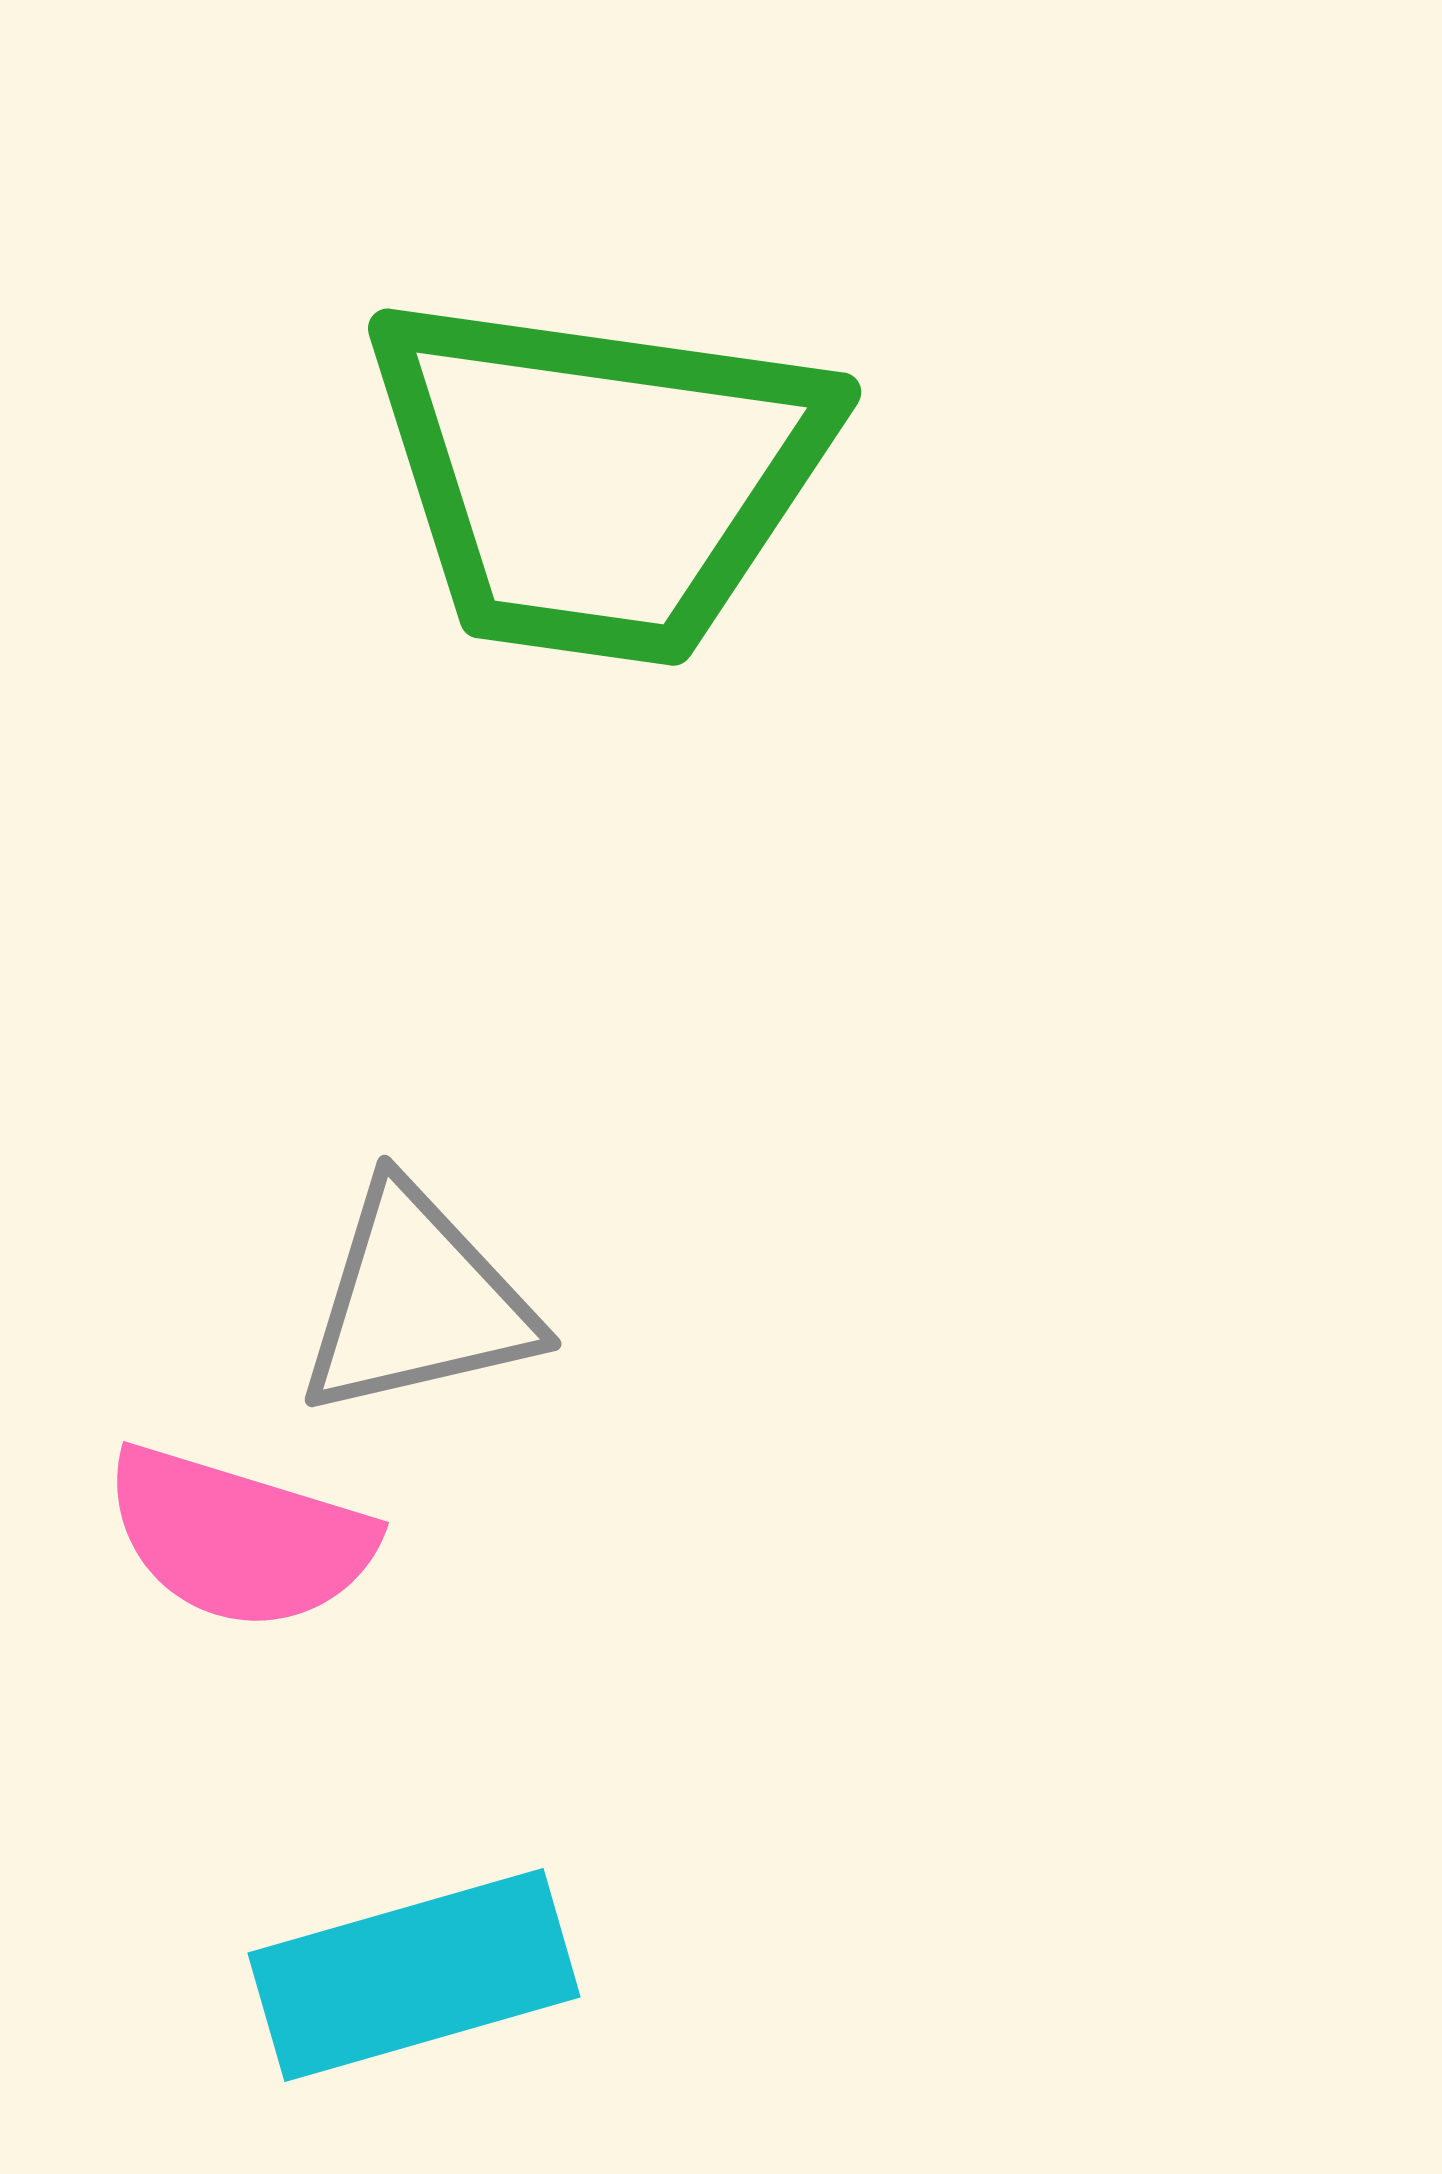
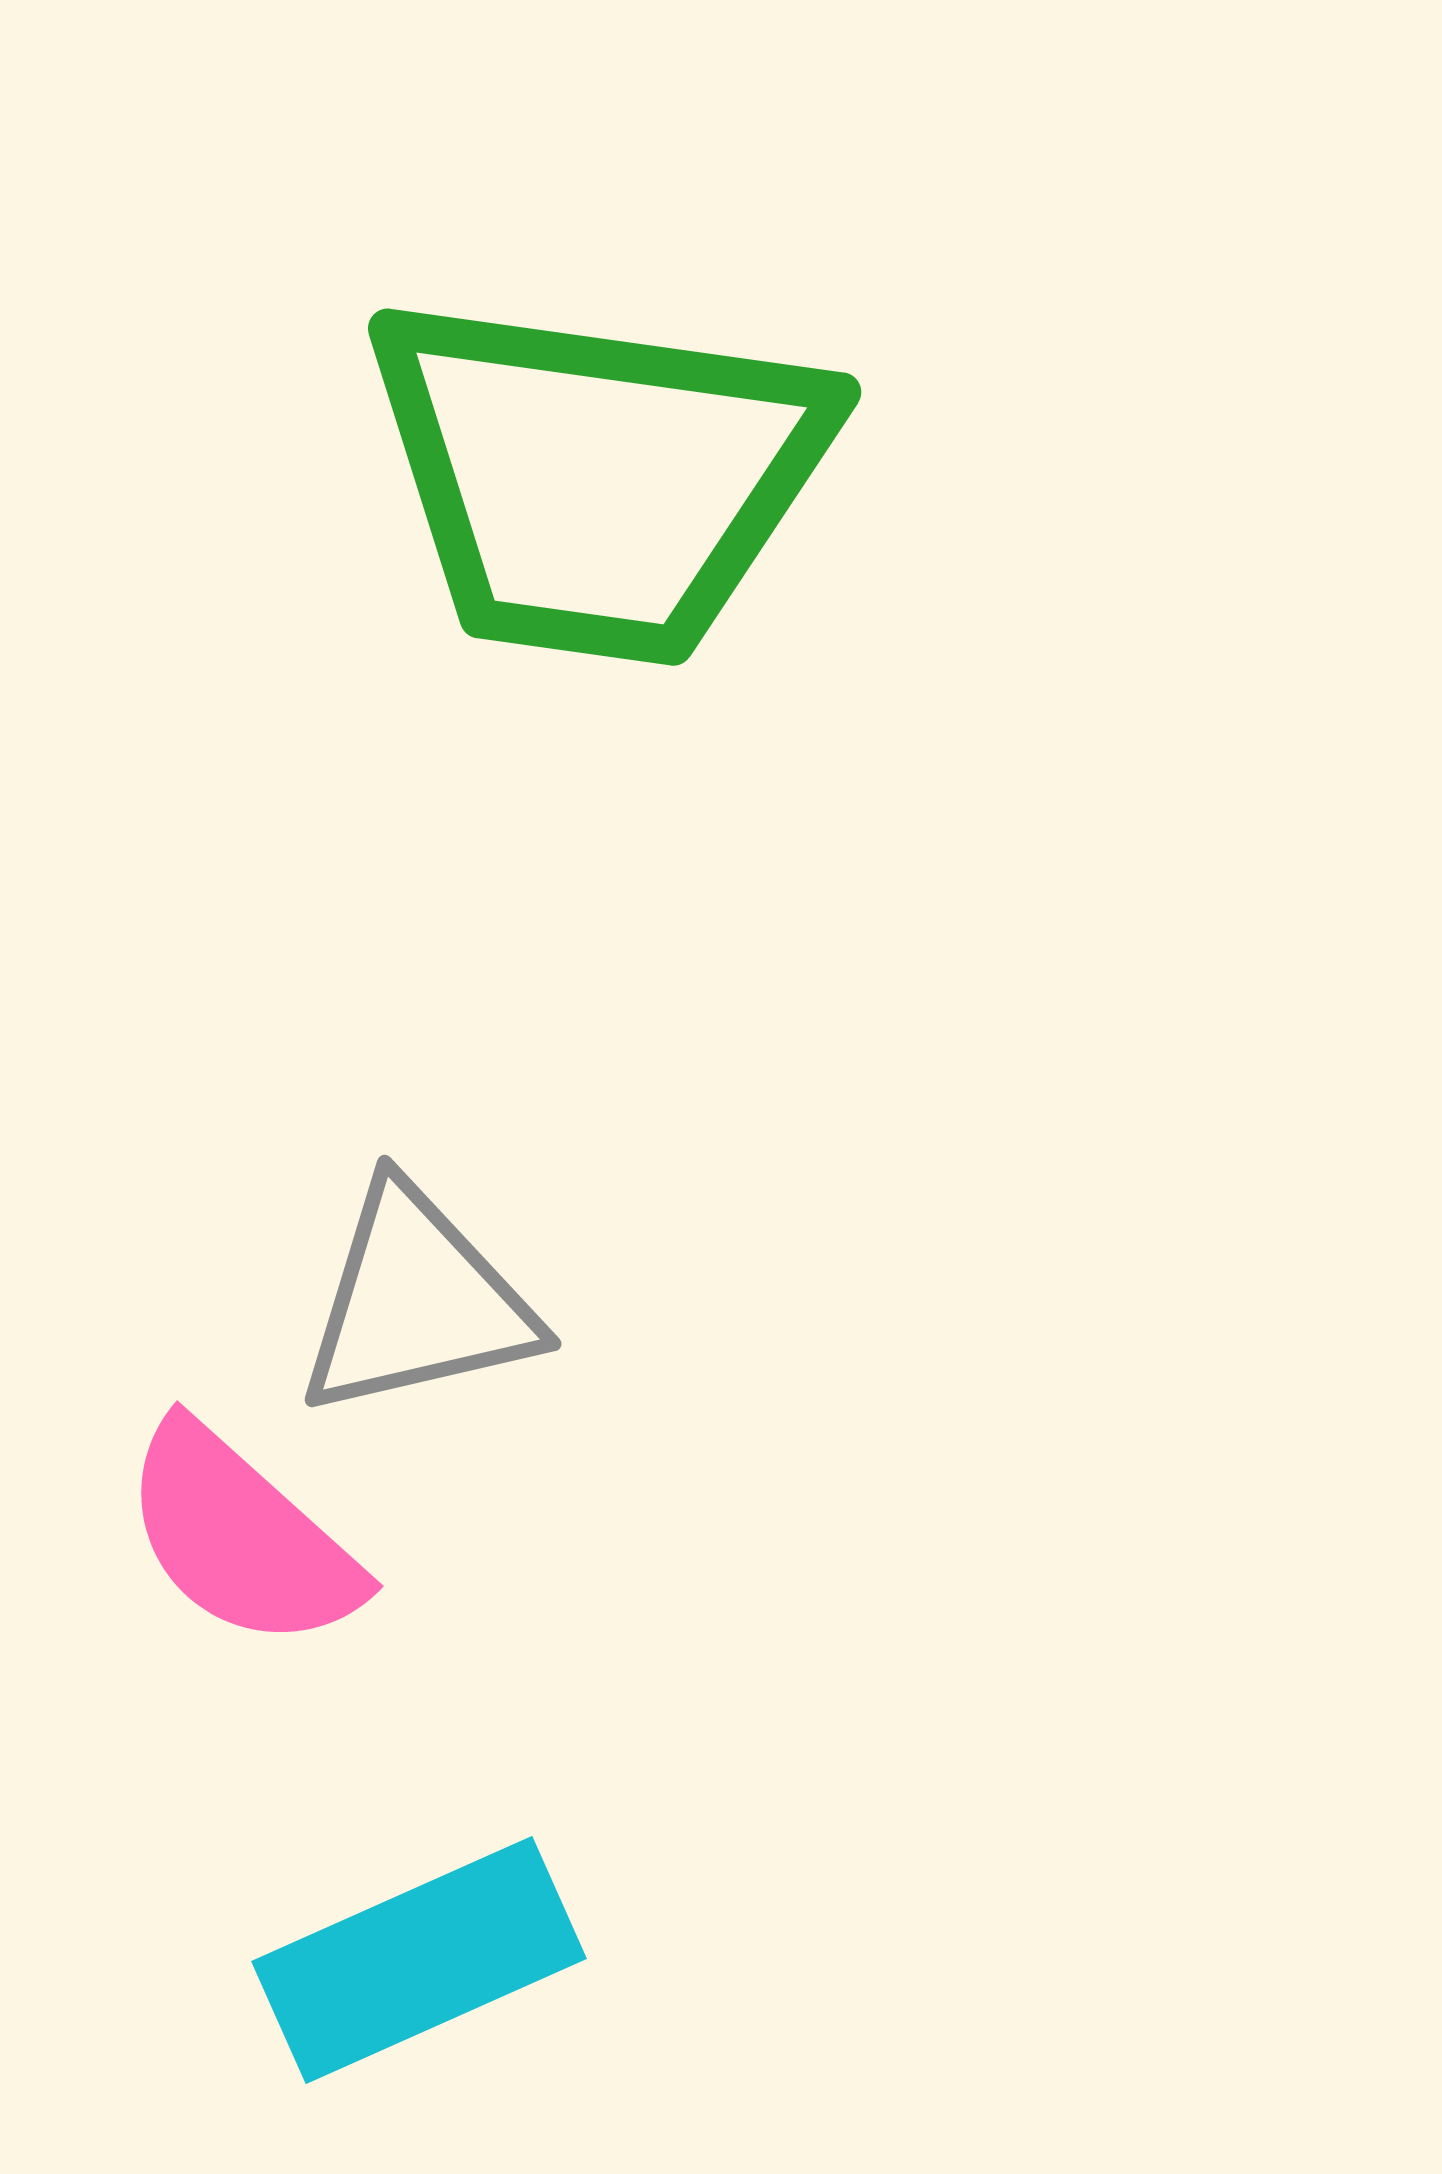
pink semicircle: moved 2 px right, 1 px up; rotated 25 degrees clockwise
cyan rectangle: moved 5 px right, 15 px up; rotated 8 degrees counterclockwise
